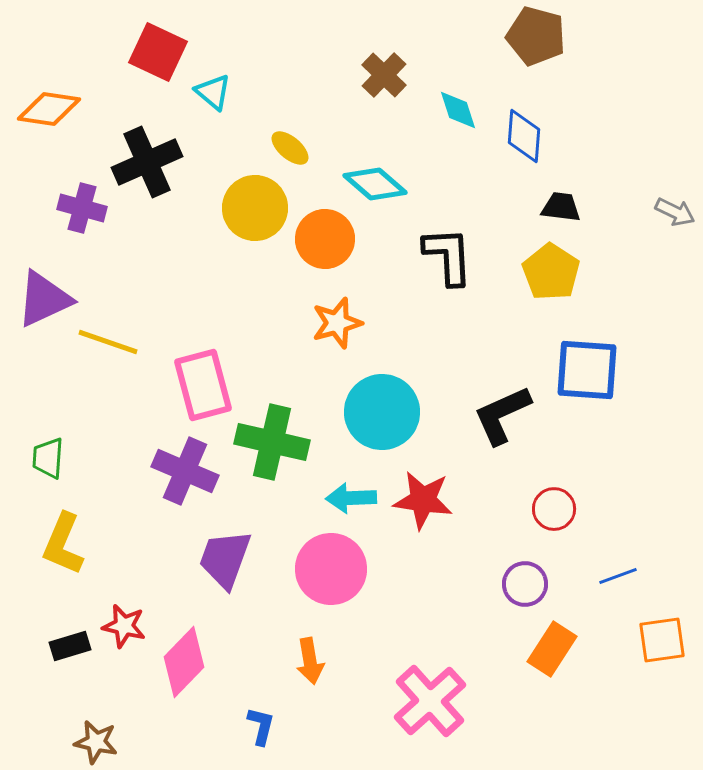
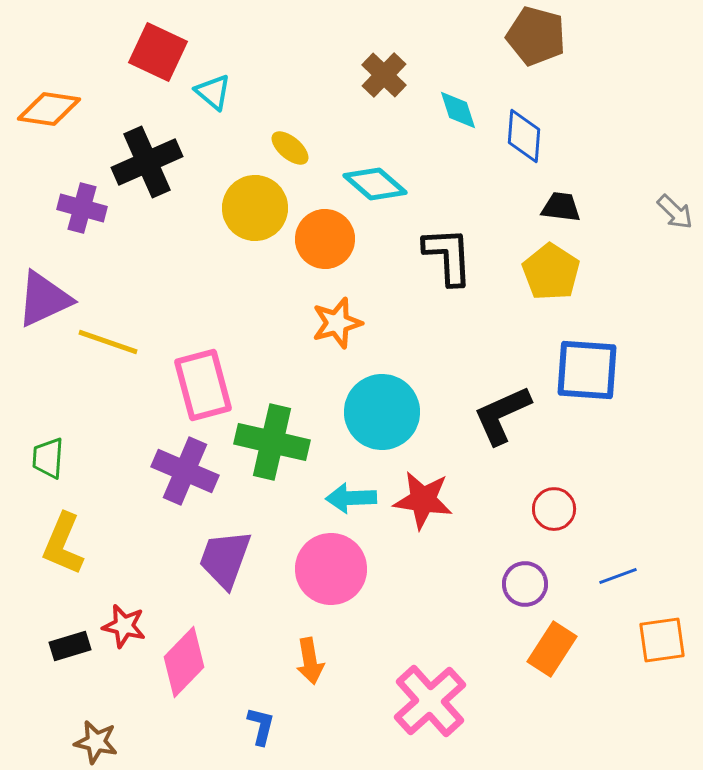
gray arrow at (675, 212): rotated 18 degrees clockwise
